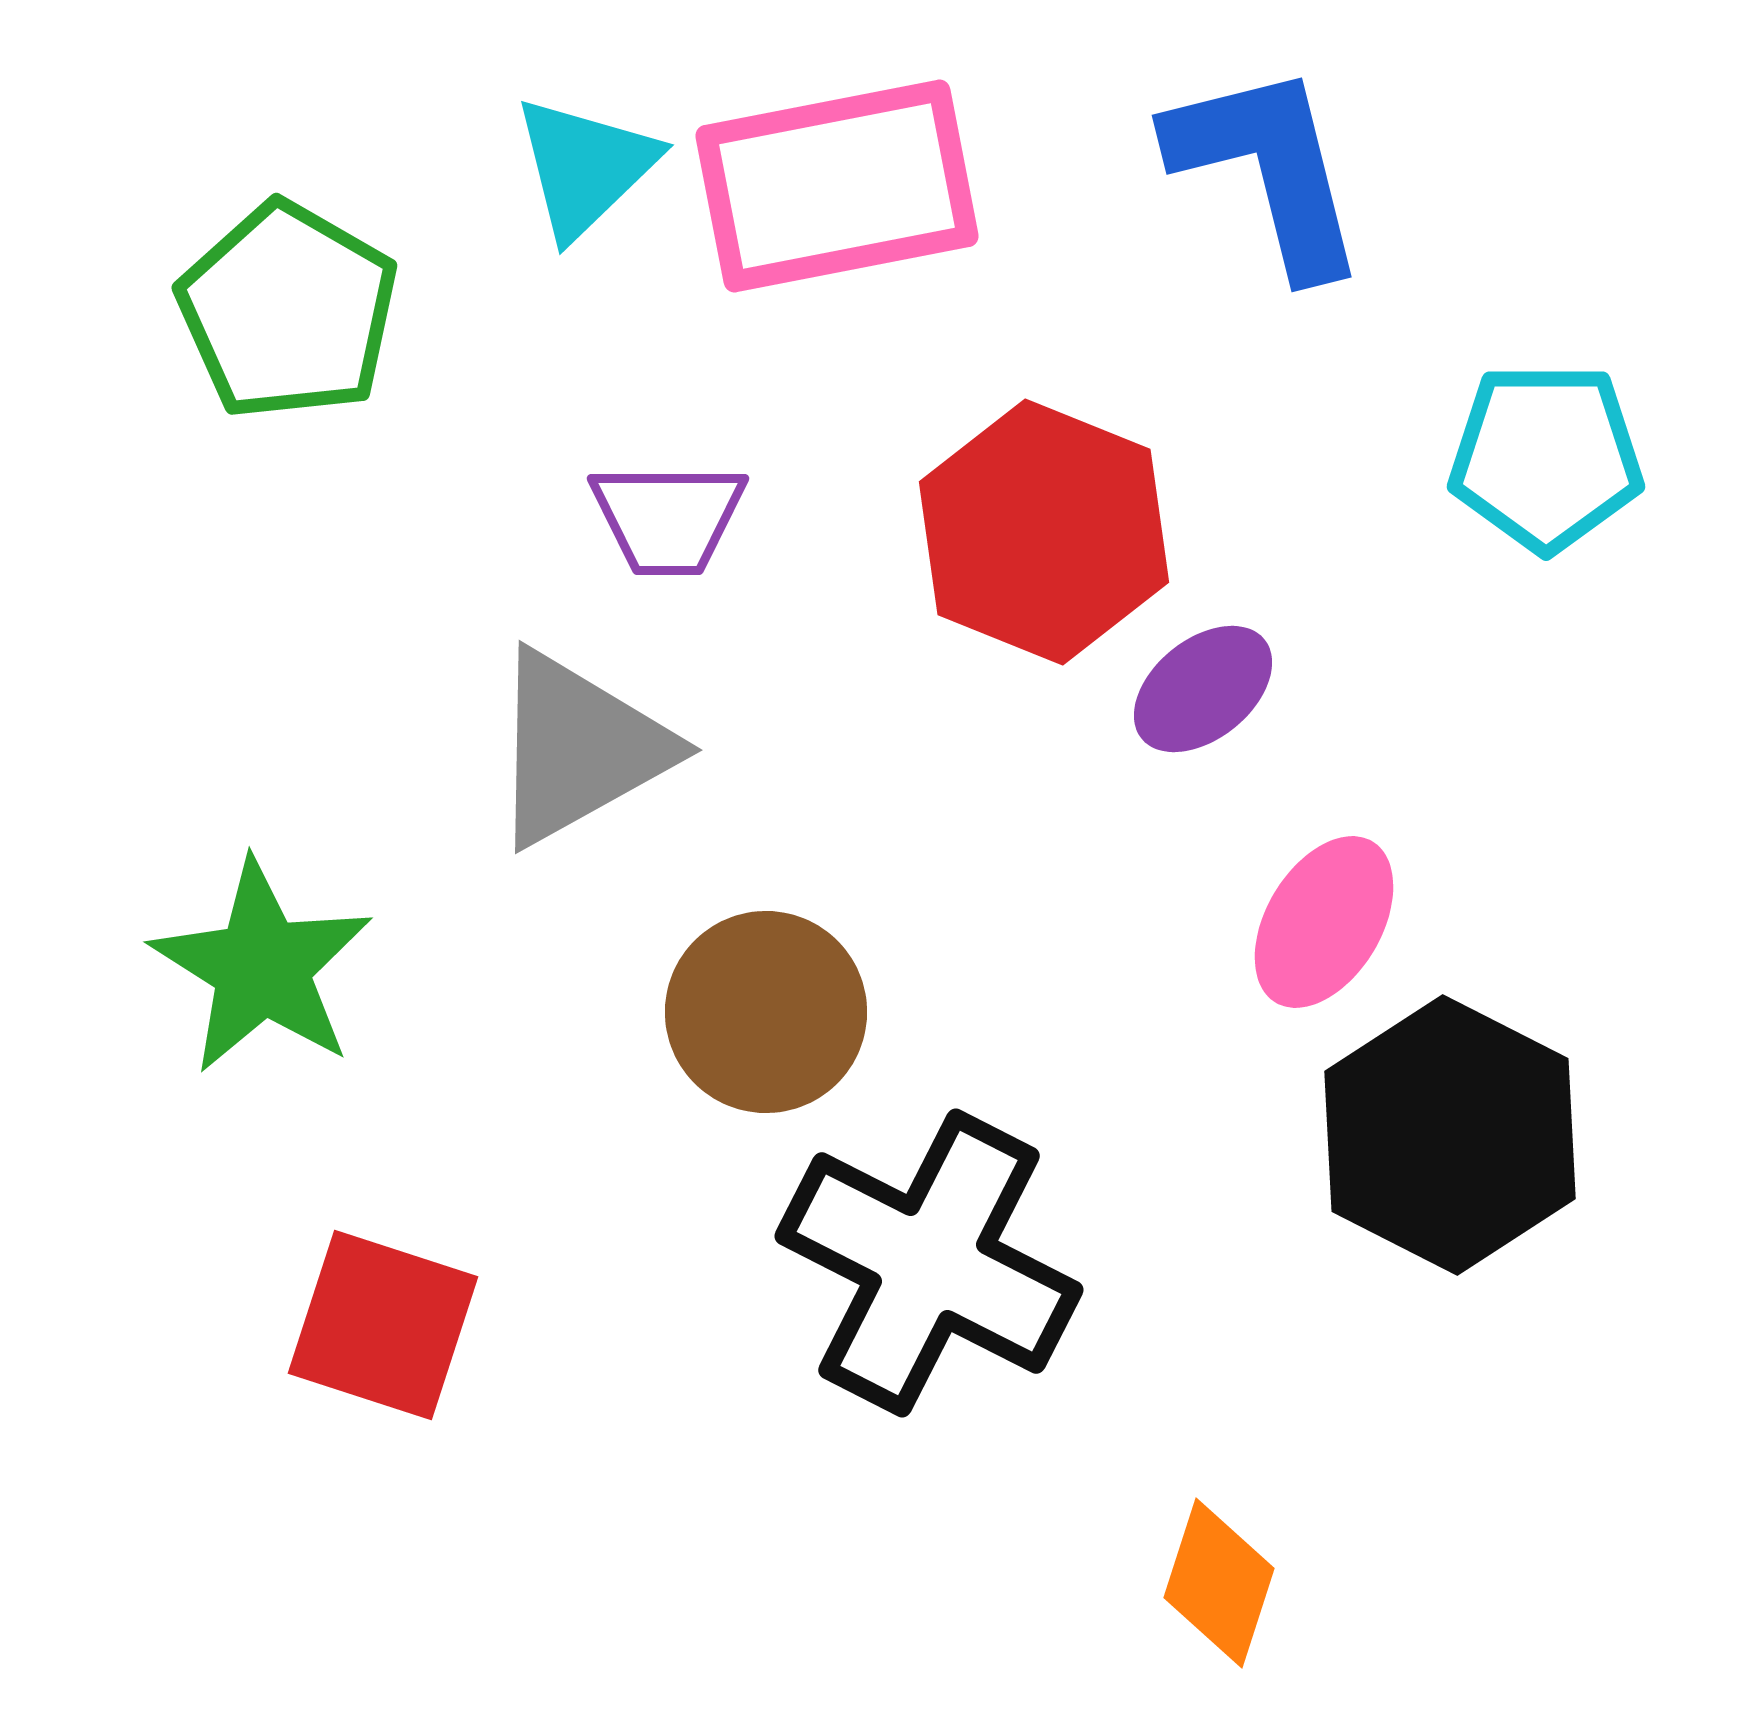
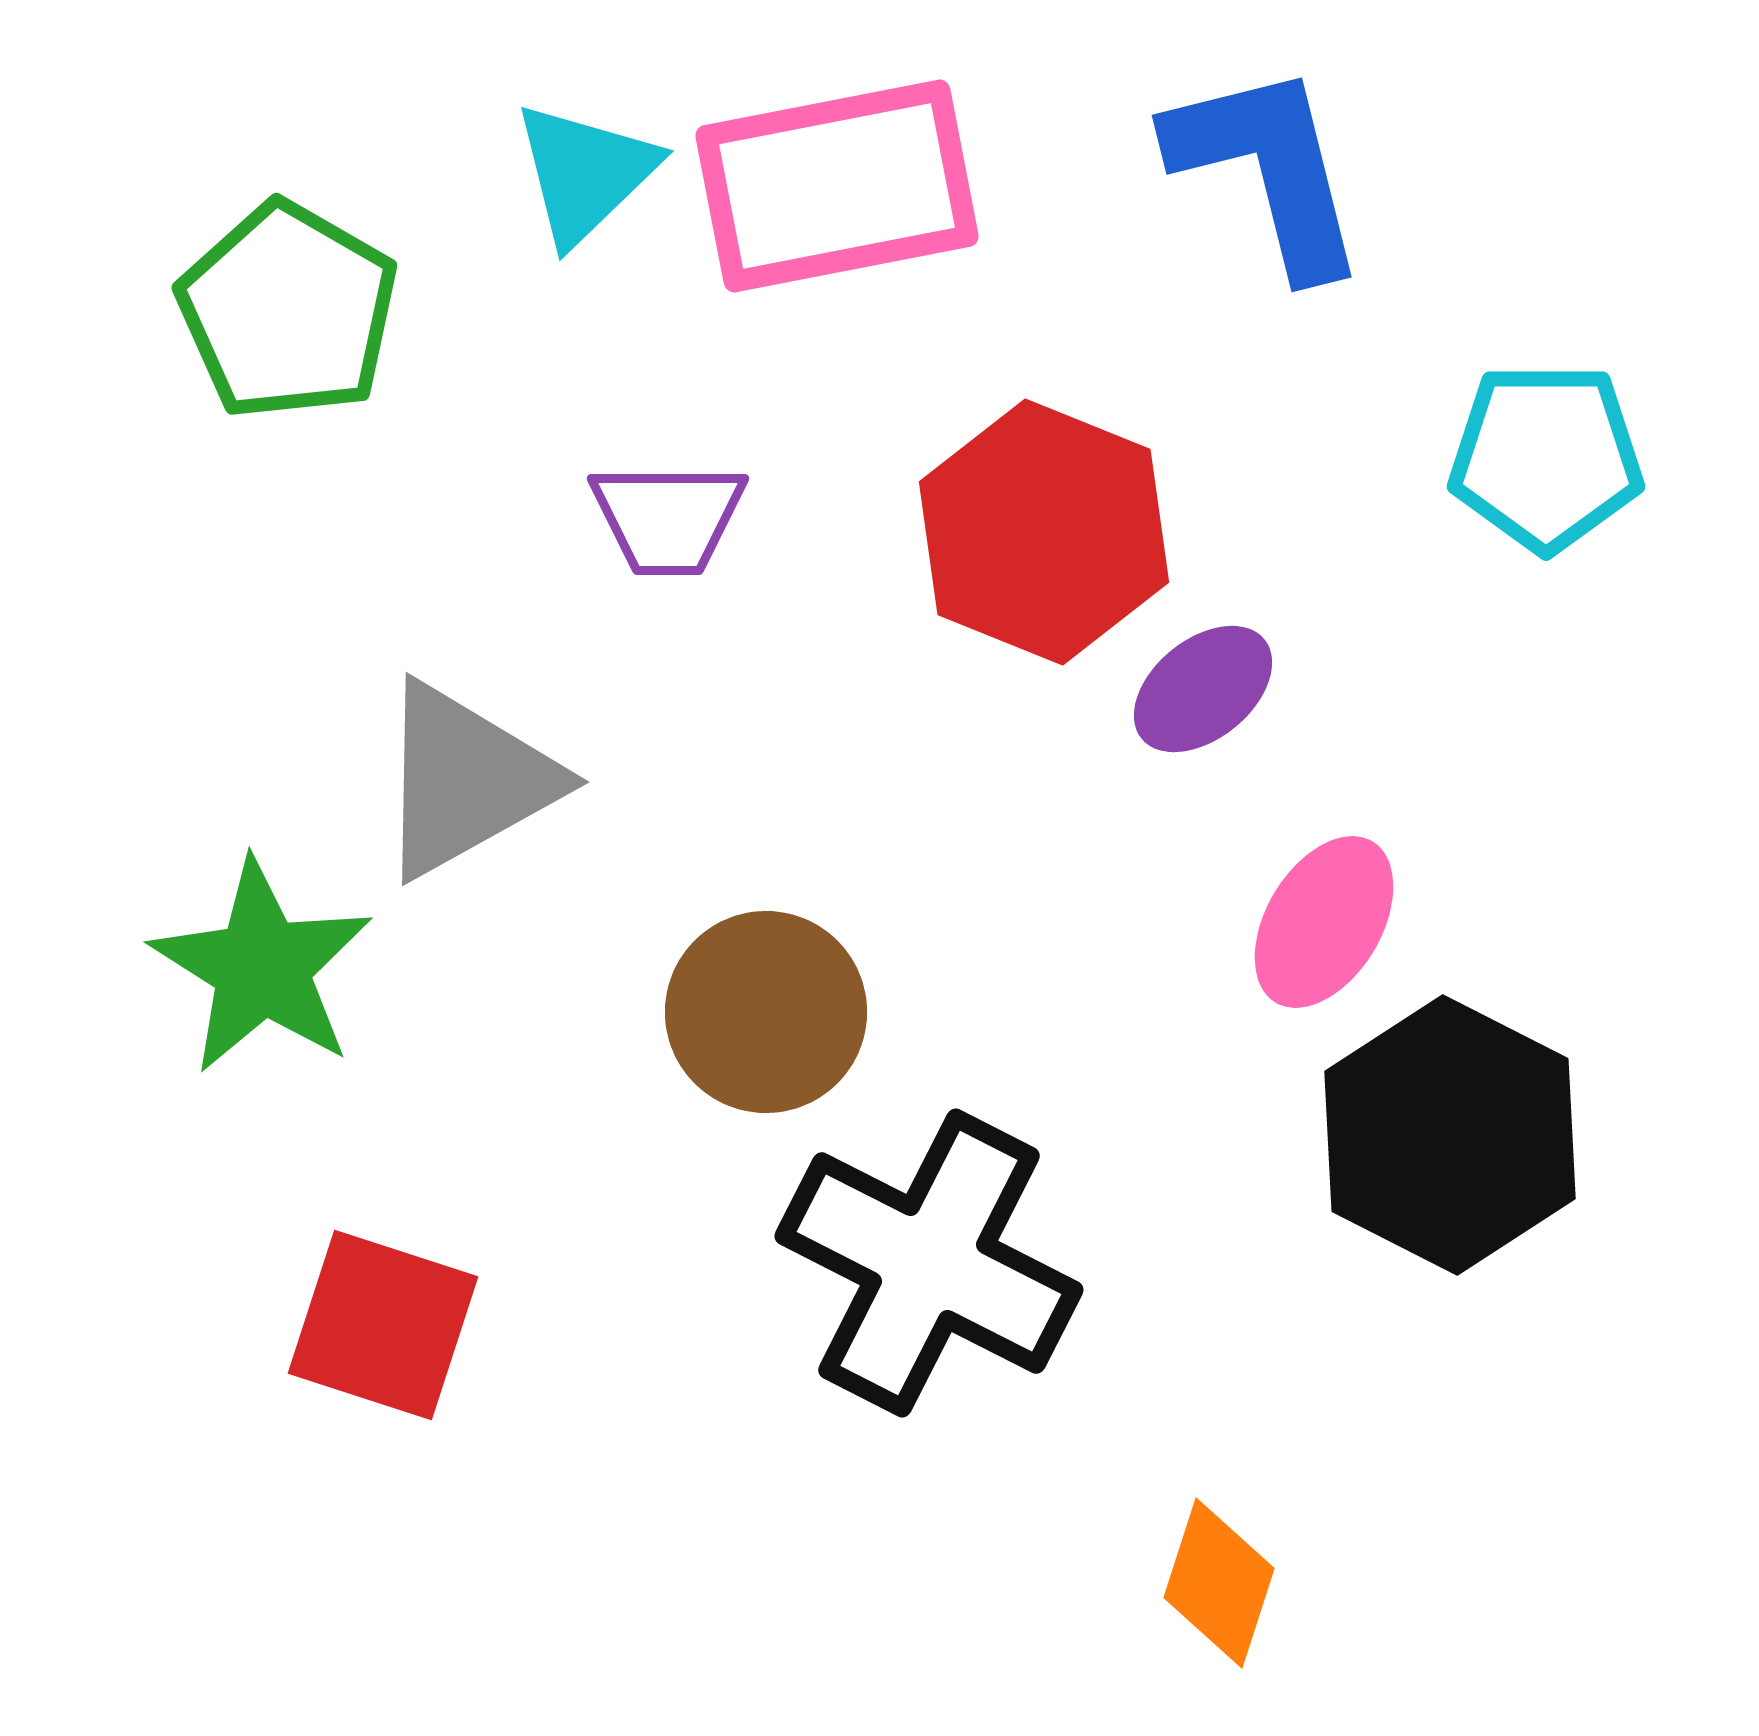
cyan triangle: moved 6 px down
gray triangle: moved 113 px left, 32 px down
